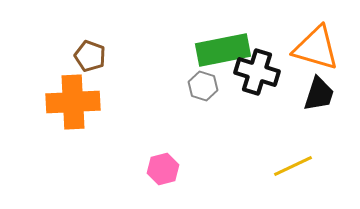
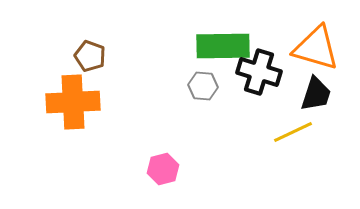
green rectangle: moved 4 px up; rotated 10 degrees clockwise
black cross: moved 2 px right
gray hexagon: rotated 12 degrees counterclockwise
black trapezoid: moved 3 px left
yellow line: moved 34 px up
